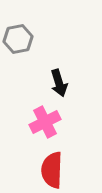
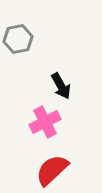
black arrow: moved 2 px right, 3 px down; rotated 12 degrees counterclockwise
red semicircle: rotated 45 degrees clockwise
